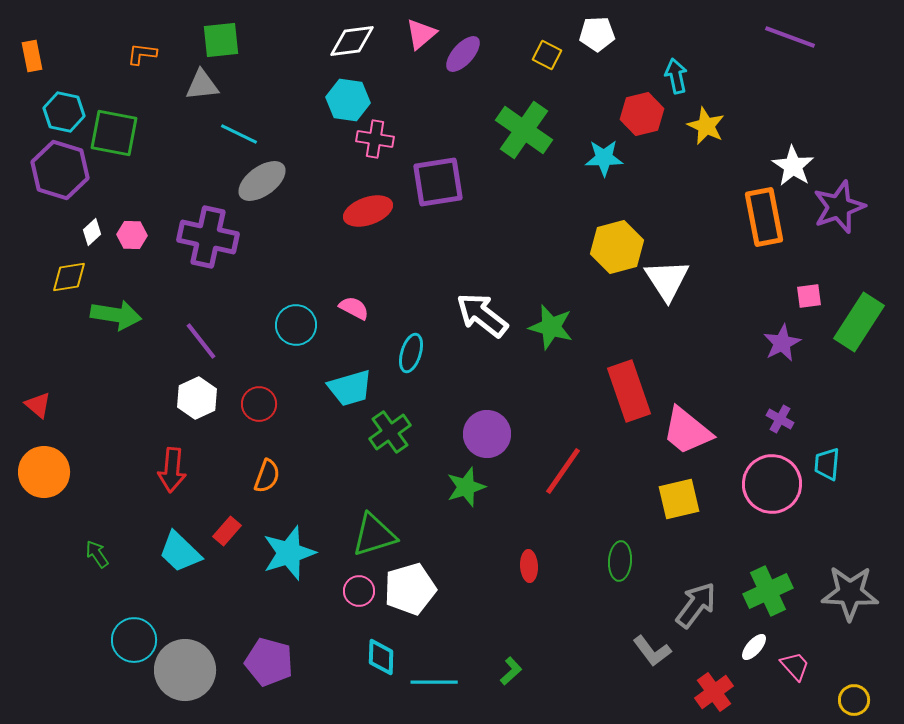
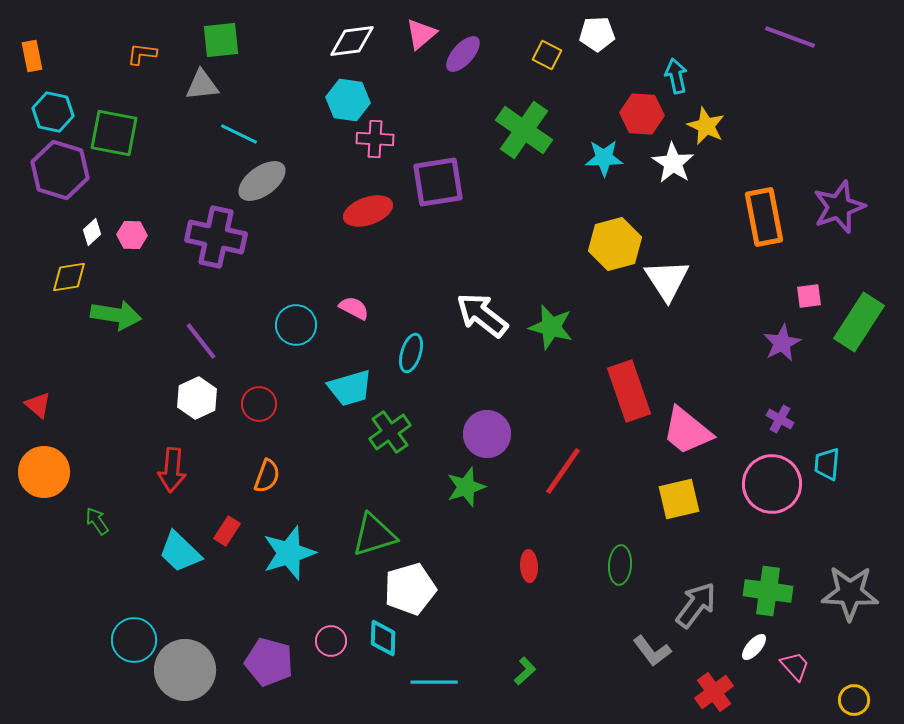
cyan hexagon at (64, 112): moved 11 px left
red hexagon at (642, 114): rotated 18 degrees clockwise
pink cross at (375, 139): rotated 6 degrees counterclockwise
white star at (793, 166): moved 120 px left, 3 px up
purple cross at (208, 237): moved 8 px right
yellow hexagon at (617, 247): moved 2 px left, 3 px up
red rectangle at (227, 531): rotated 8 degrees counterclockwise
green arrow at (97, 554): moved 33 px up
green ellipse at (620, 561): moved 4 px down
pink circle at (359, 591): moved 28 px left, 50 px down
green cross at (768, 591): rotated 33 degrees clockwise
cyan diamond at (381, 657): moved 2 px right, 19 px up
green L-shape at (511, 671): moved 14 px right
